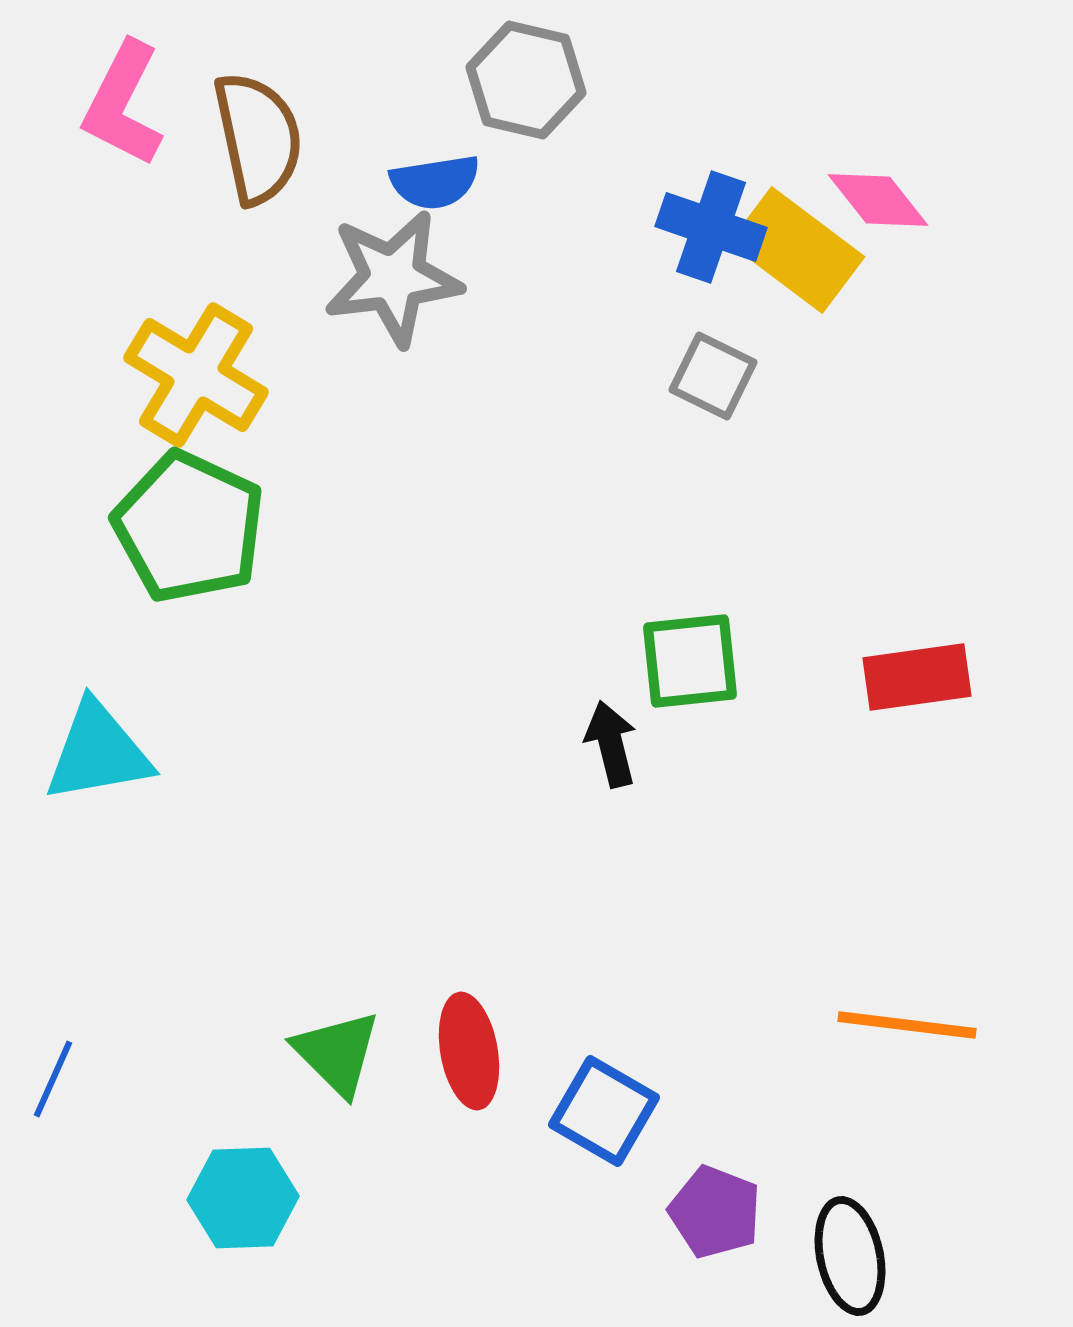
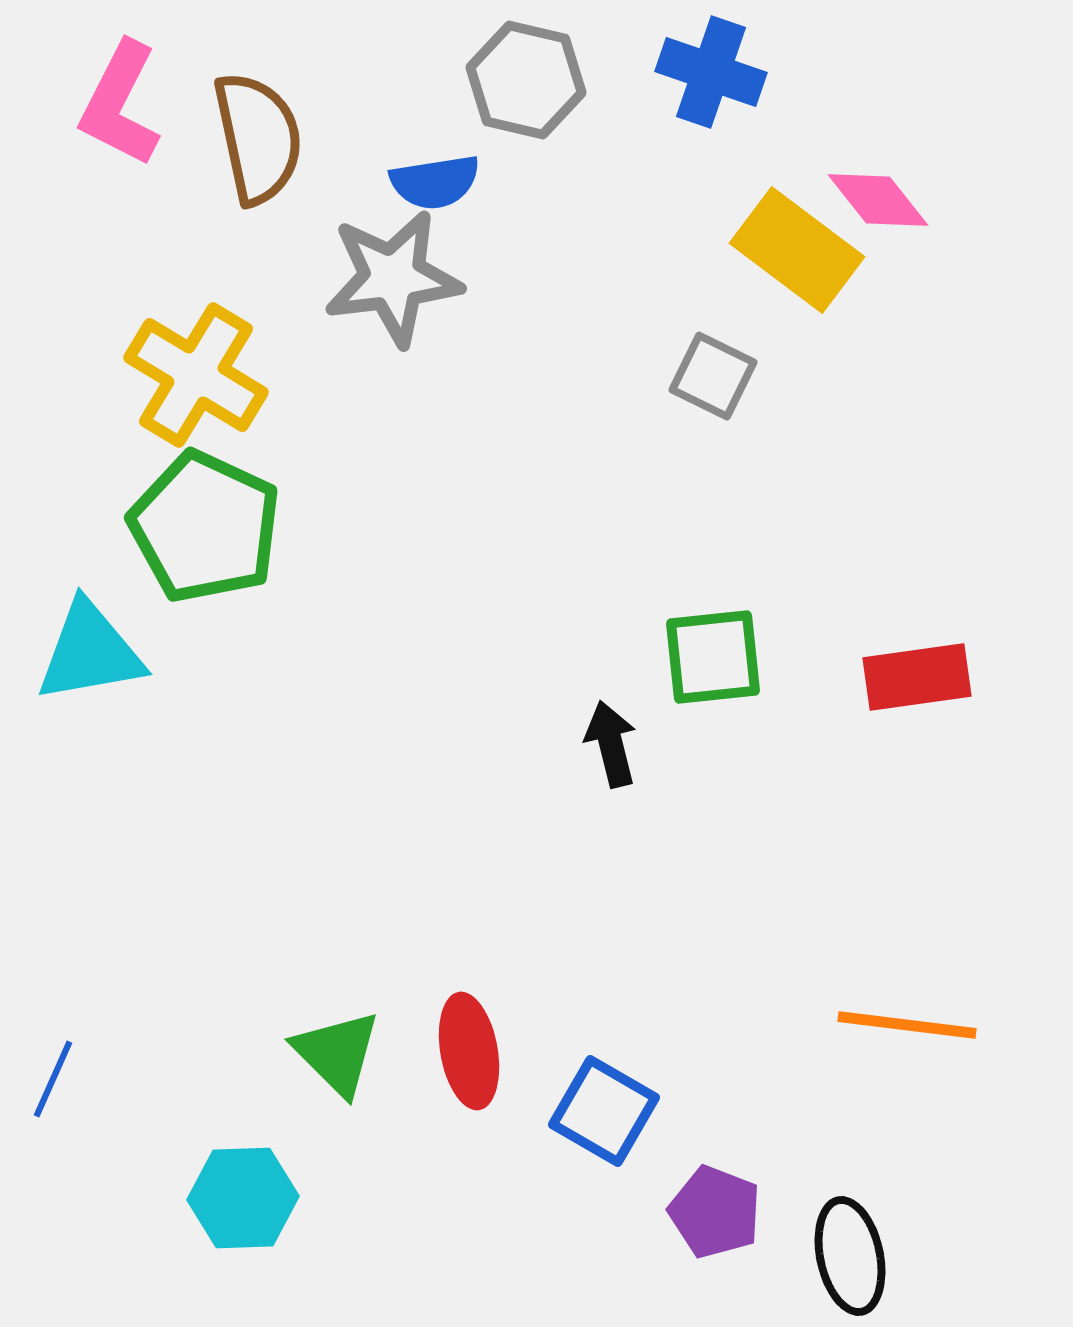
pink L-shape: moved 3 px left
blue cross: moved 155 px up
green pentagon: moved 16 px right
green square: moved 23 px right, 4 px up
cyan triangle: moved 8 px left, 100 px up
